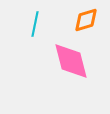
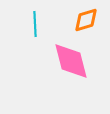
cyan line: rotated 15 degrees counterclockwise
